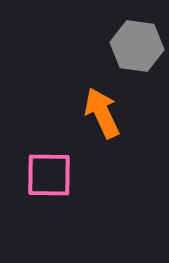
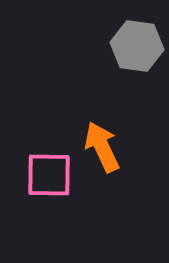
orange arrow: moved 34 px down
